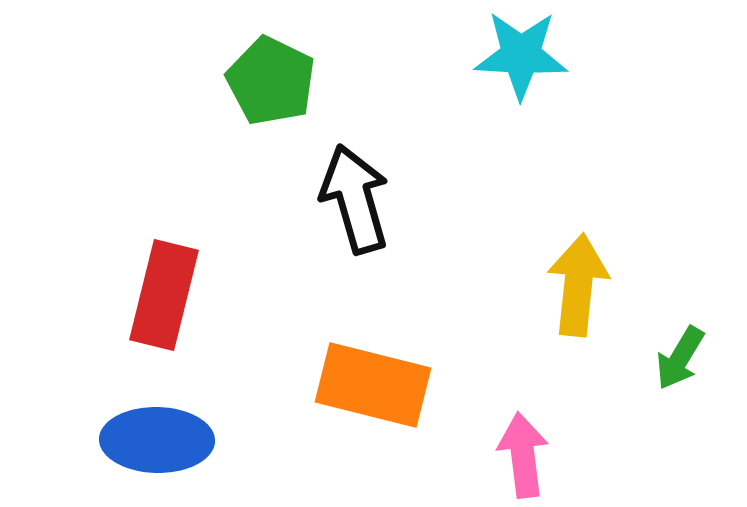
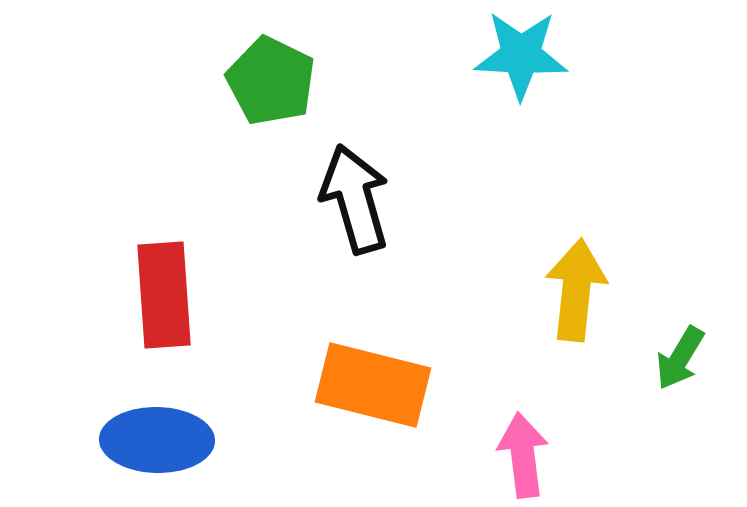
yellow arrow: moved 2 px left, 5 px down
red rectangle: rotated 18 degrees counterclockwise
